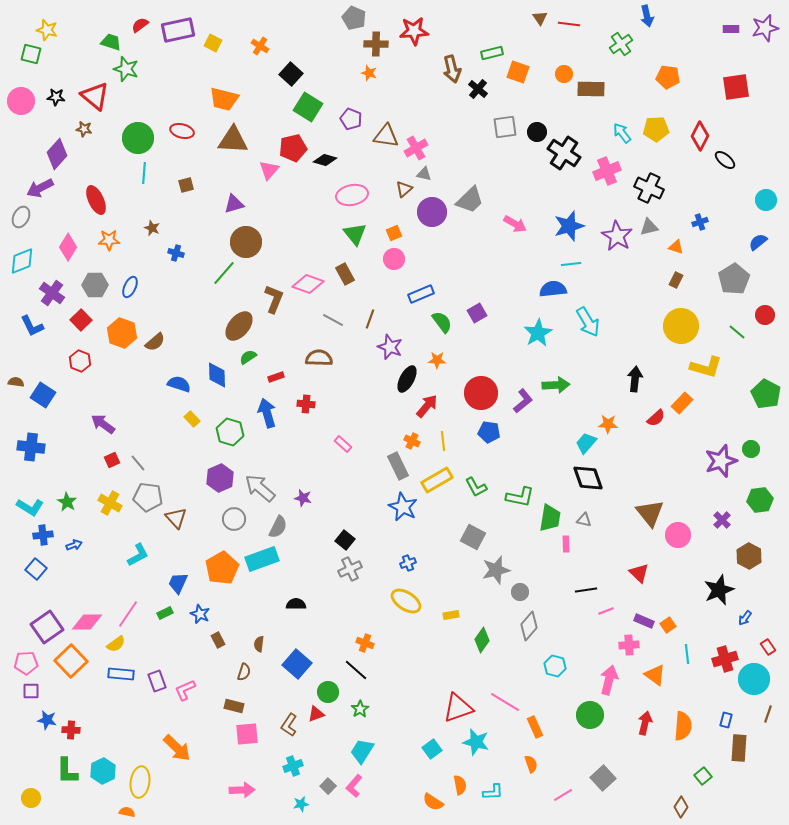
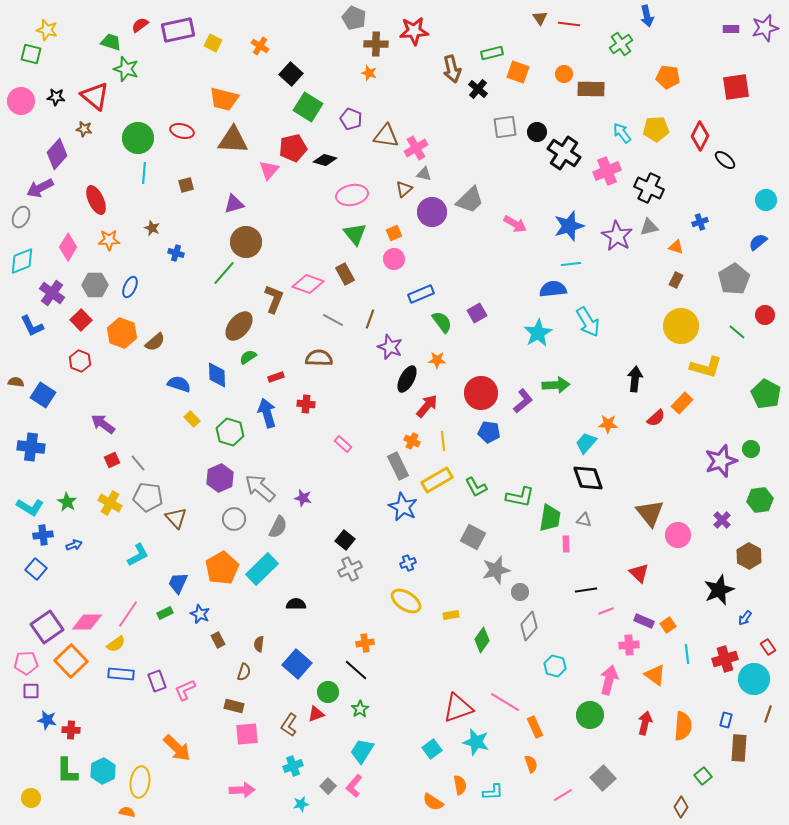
cyan rectangle at (262, 559): moved 10 px down; rotated 24 degrees counterclockwise
orange cross at (365, 643): rotated 30 degrees counterclockwise
